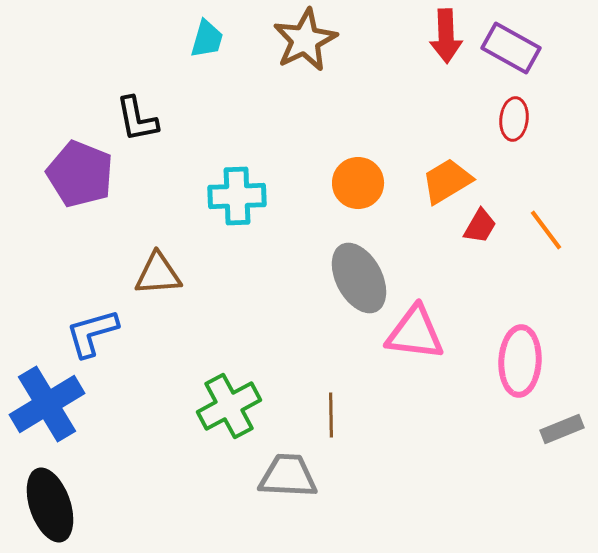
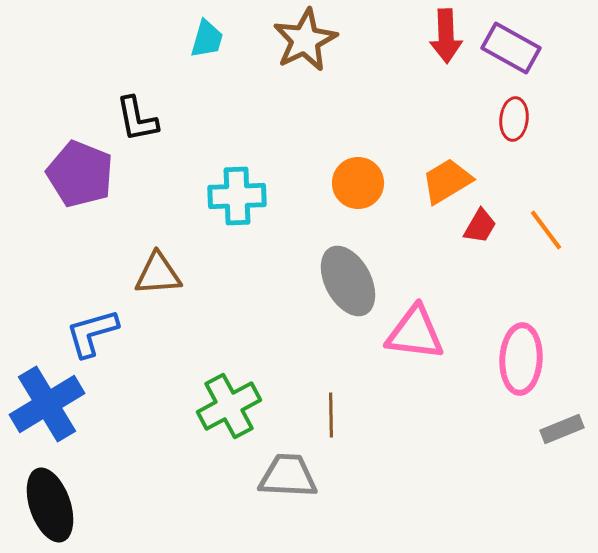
gray ellipse: moved 11 px left, 3 px down
pink ellipse: moved 1 px right, 2 px up
